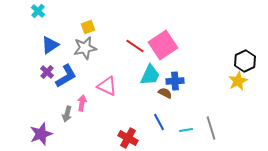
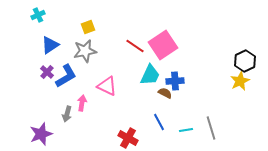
cyan cross: moved 4 px down; rotated 24 degrees clockwise
gray star: moved 3 px down
yellow star: moved 2 px right
